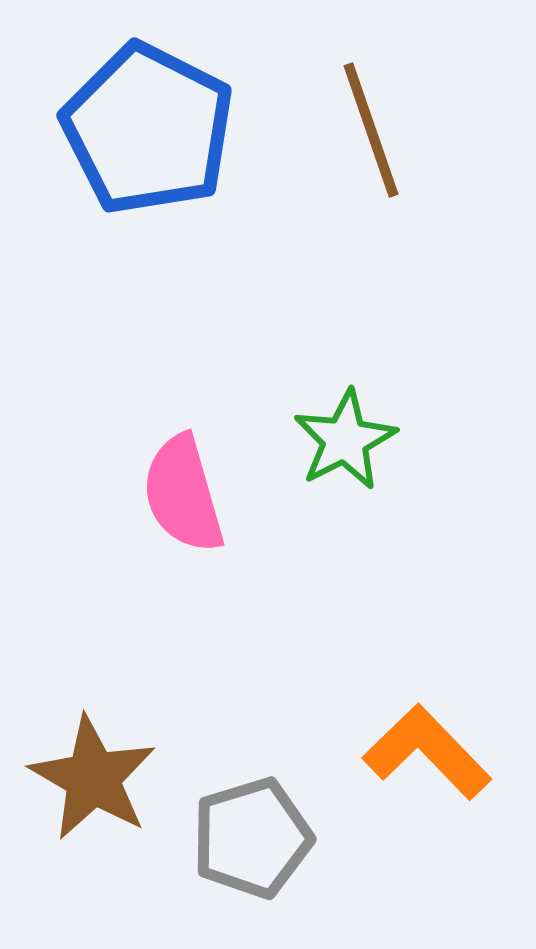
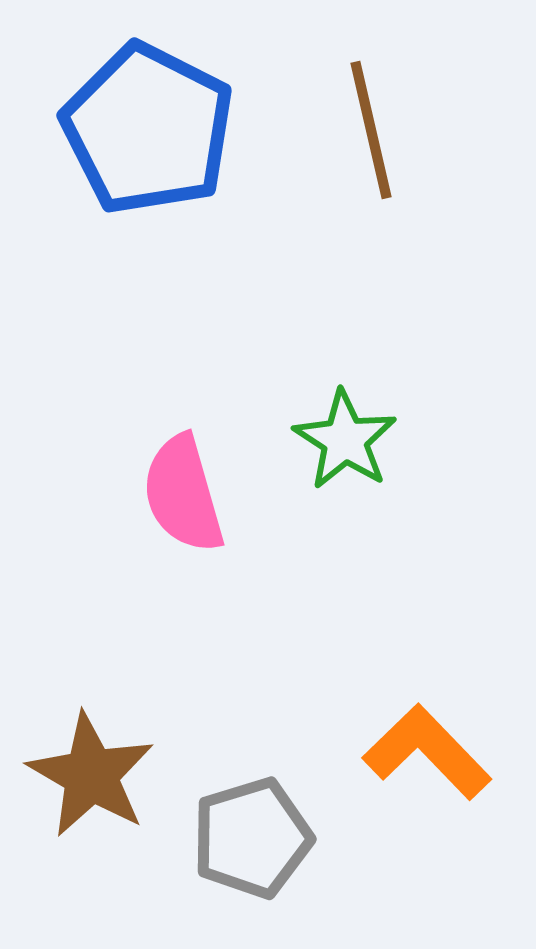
brown line: rotated 6 degrees clockwise
green star: rotated 12 degrees counterclockwise
brown star: moved 2 px left, 3 px up
